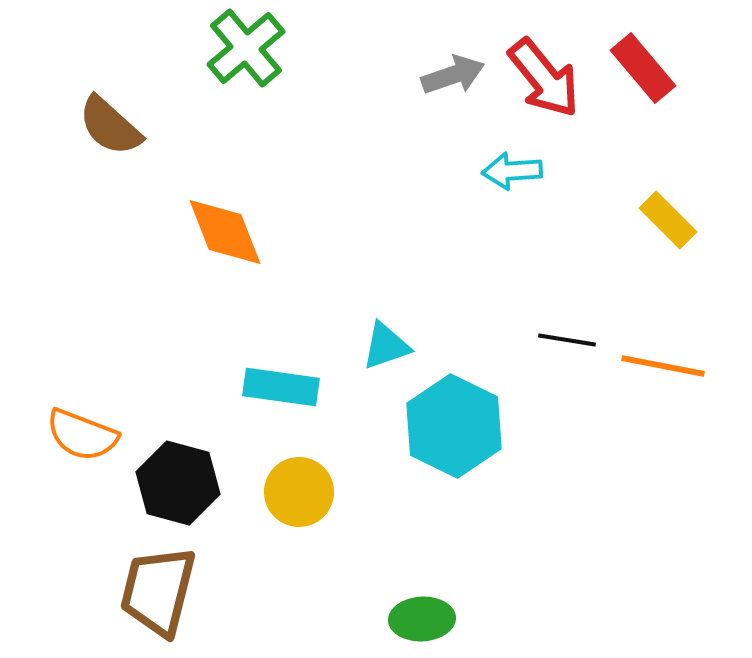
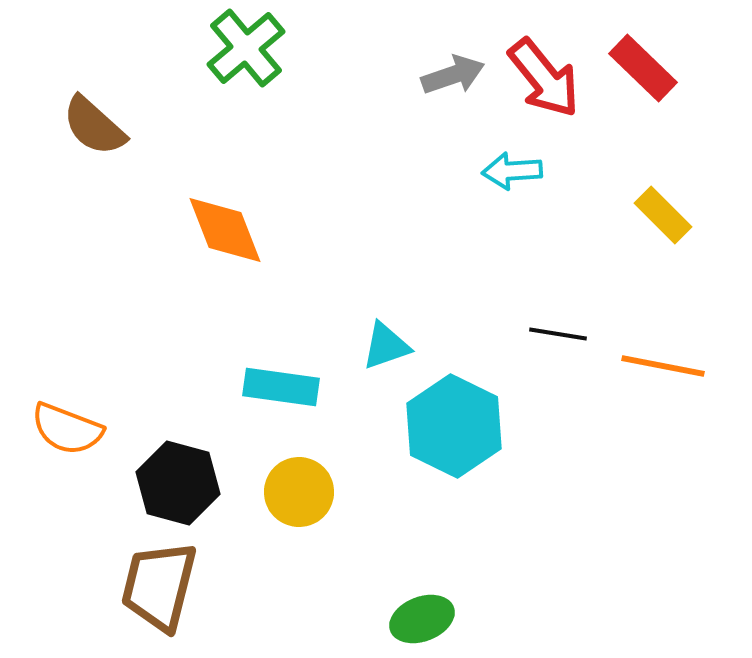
red rectangle: rotated 6 degrees counterclockwise
brown semicircle: moved 16 px left
yellow rectangle: moved 5 px left, 5 px up
orange diamond: moved 2 px up
black line: moved 9 px left, 6 px up
orange semicircle: moved 15 px left, 6 px up
brown trapezoid: moved 1 px right, 5 px up
green ellipse: rotated 18 degrees counterclockwise
